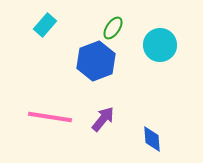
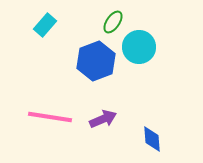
green ellipse: moved 6 px up
cyan circle: moved 21 px left, 2 px down
purple arrow: rotated 28 degrees clockwise
